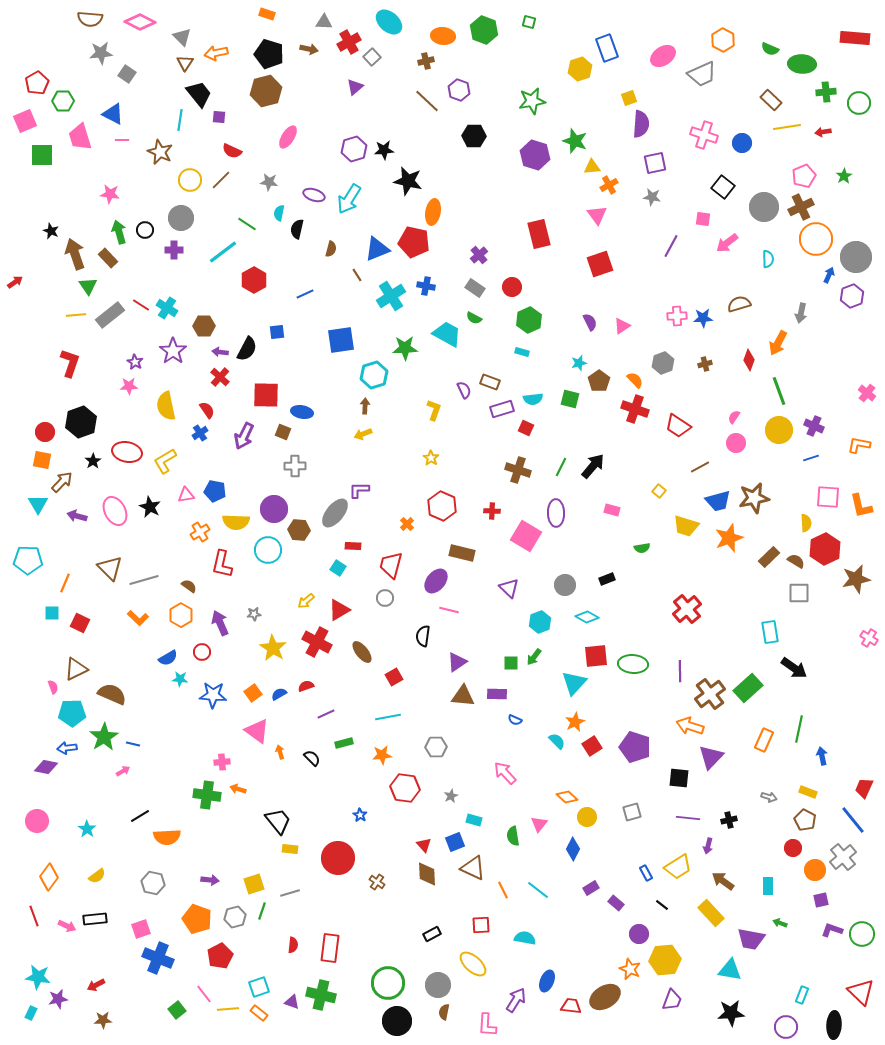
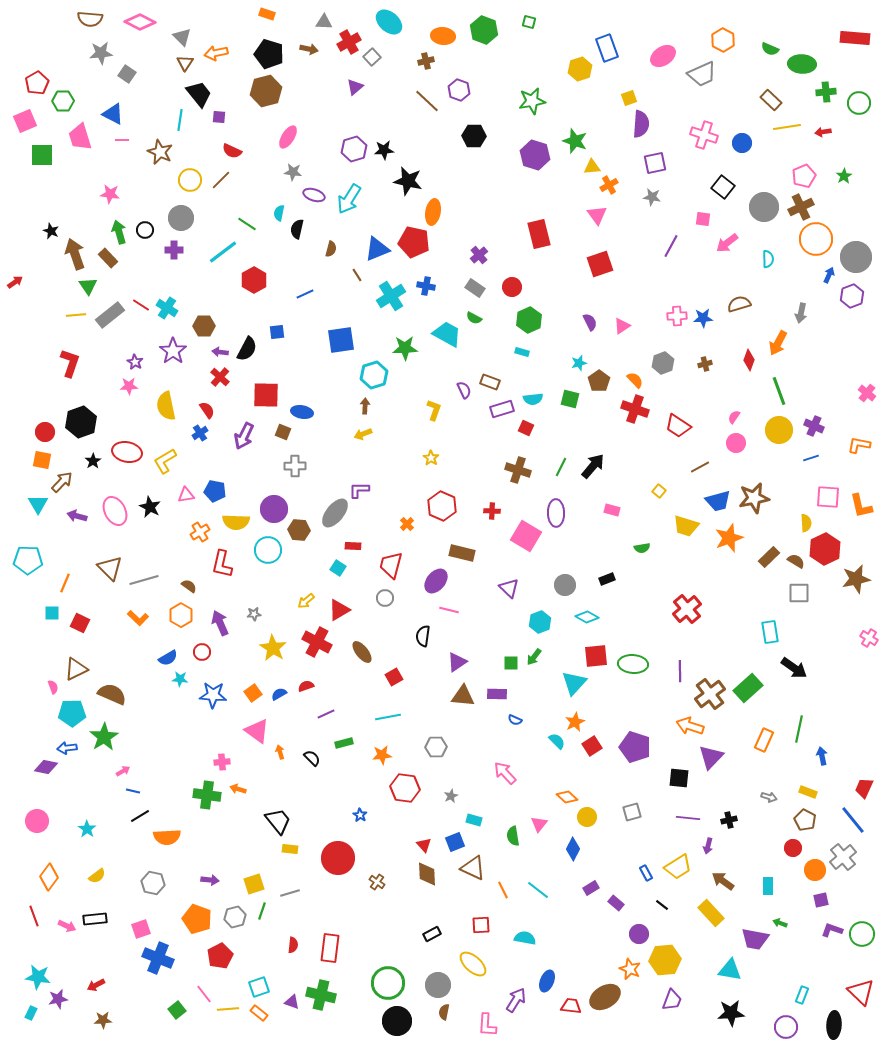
gray star at (269, 182): moved 24 px right, 10 px up
blue line at (133, 744): moved 47 px down
purple trapezoid at (751, 939): moved 4 px right
